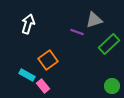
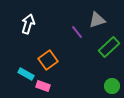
gray triangle: moved 3 px right
purple line: rotated 32 degrees clockwise
green rectangle: moved 3 px down
cyan rectangle: moved 1 px left, 1 px up
pink rectangle: rotated 32 degrees counterclockwise
